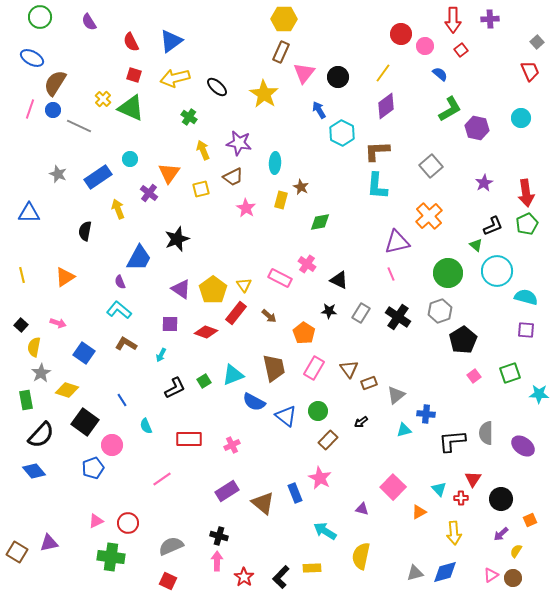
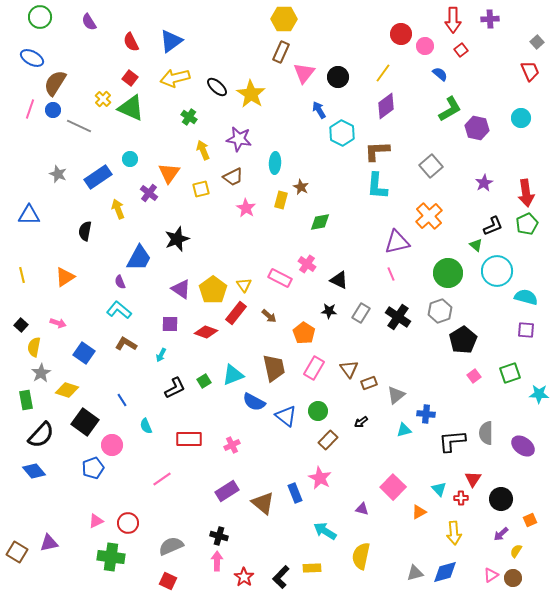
red square at (134, 75): moved 4 px left, 3 px down; rotated 21 degrees clockwise
yellow star at (264, 94): moved 13 px left
purple star at (239, 143): moved 4 px up
blue triangle at (29, 213): moved 2 px down
